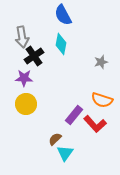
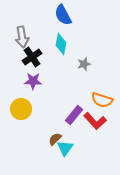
black cross: moved 2 px left, 1 px down
gray star: moved 17 px left, 2 px down
purple star: moved 9 px right, 3 px down
yellow circle: moved 5 px left, 5 px down
red L-shape: moved 3 px up
cyan triangle: moved 5 px up
